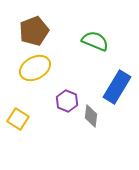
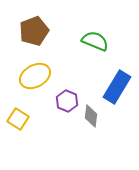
yellow ellipse: moved 8 px down
